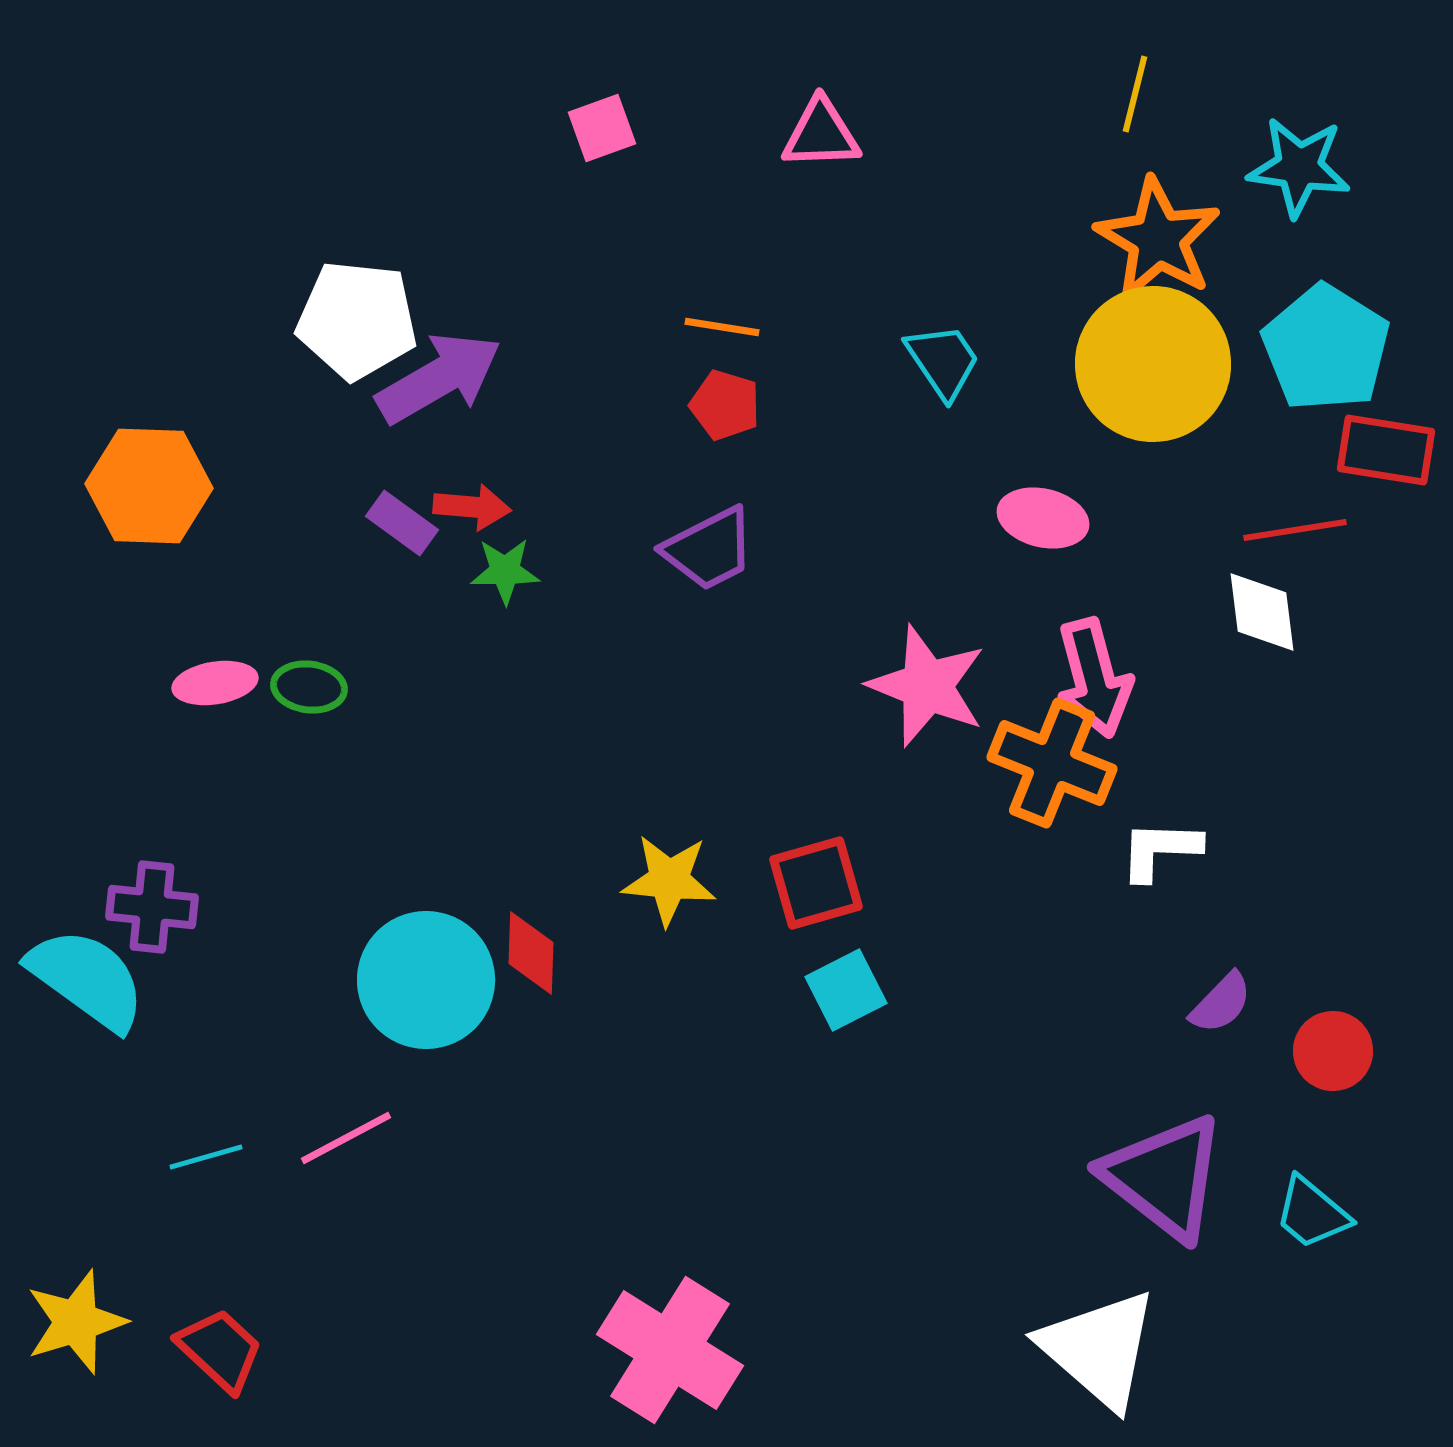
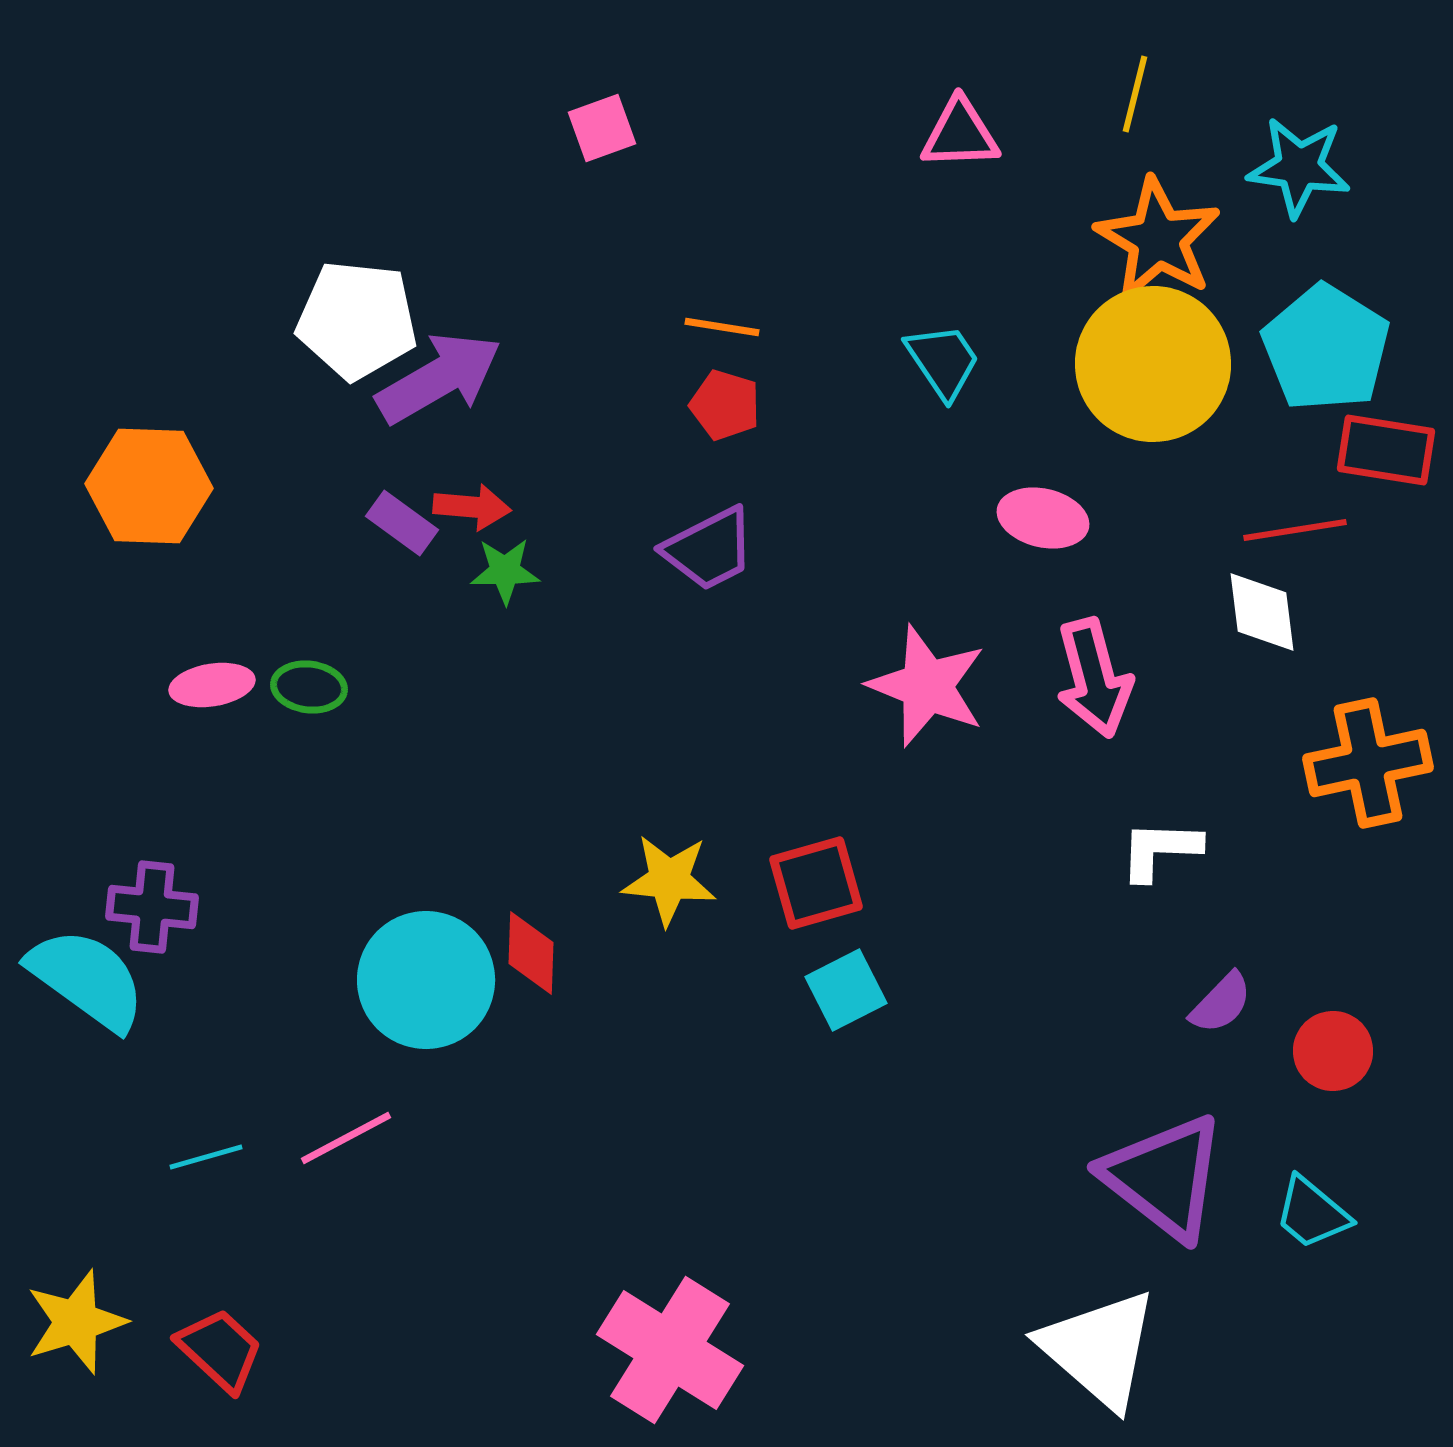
pink triangle at (821, 134): moved 139 px right
pink ellipse at (215, 683): moved 3 px left, 2 px down
orange cross at (1052, 763): moved 316 px right; rotated 34 degrees counterclockwise
